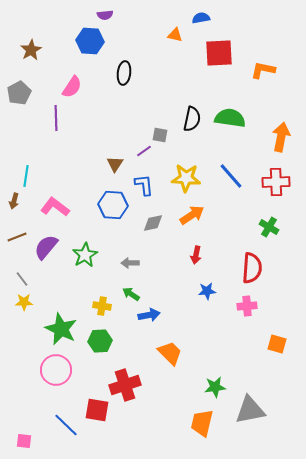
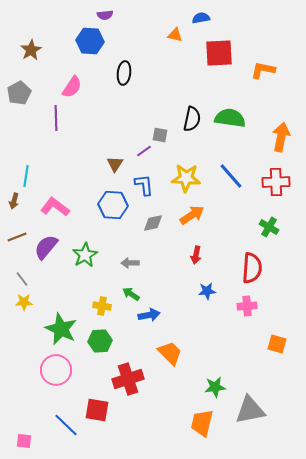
red cross at (125, 385): moved 3 px right, 6 px up
